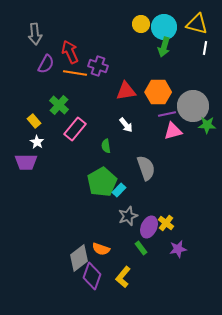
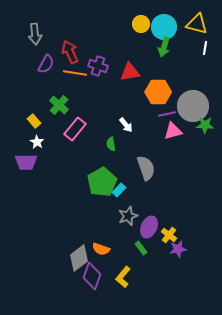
red triangle: moved 4 px right, 19 px up
green star: moved 2 px left
green semicircle: moved 5 px right, 2 px up
yellow cross: moved 3 px right, 12 px down
